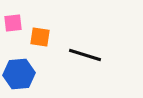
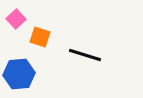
pink square: moved 3 px right, 4 px up; rotated 36 degrees counterclockwise
orange square: rotated 10 degrees clockwise
